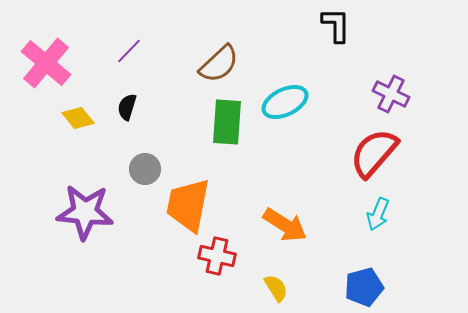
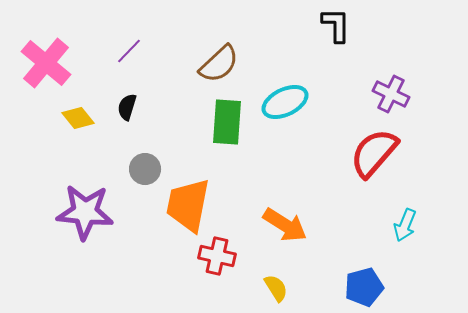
cyan arrow: moved 27 px right, 11 px down
